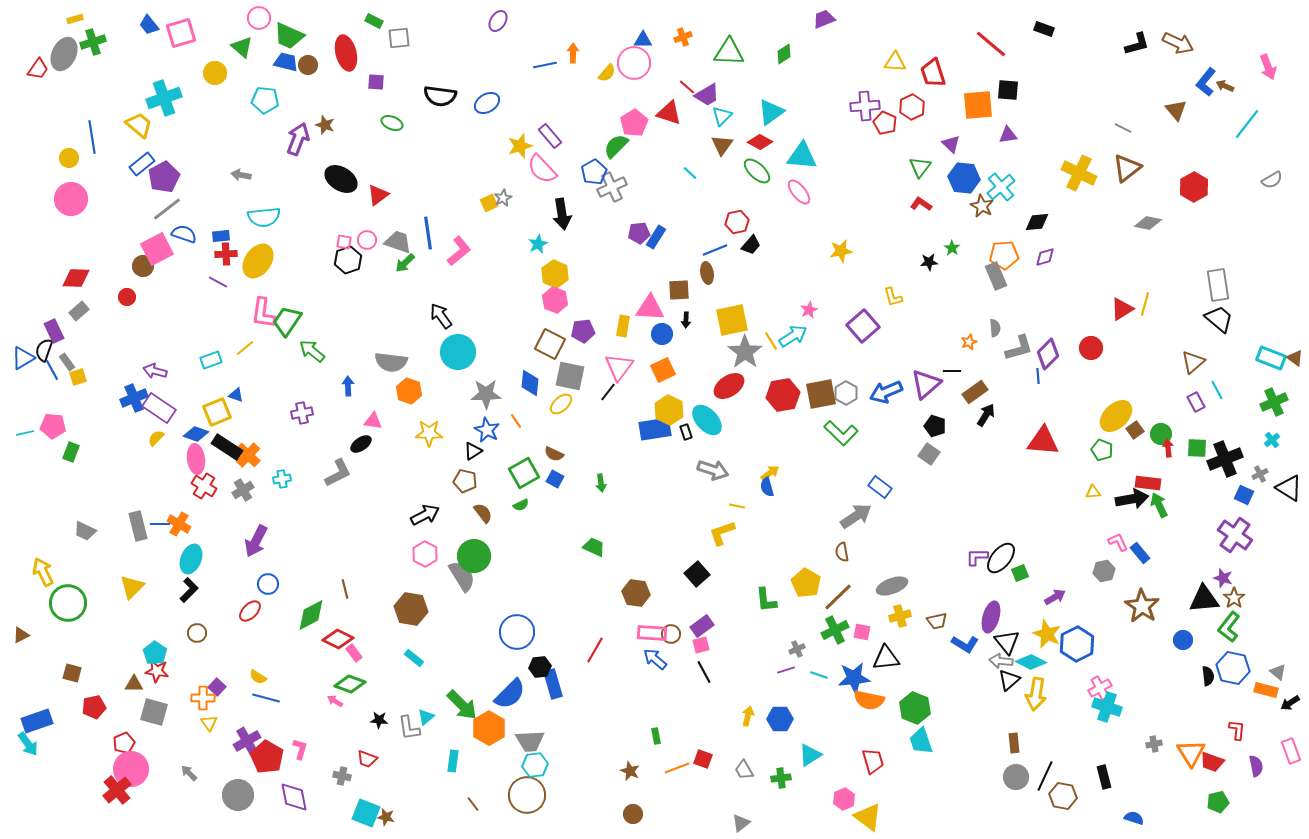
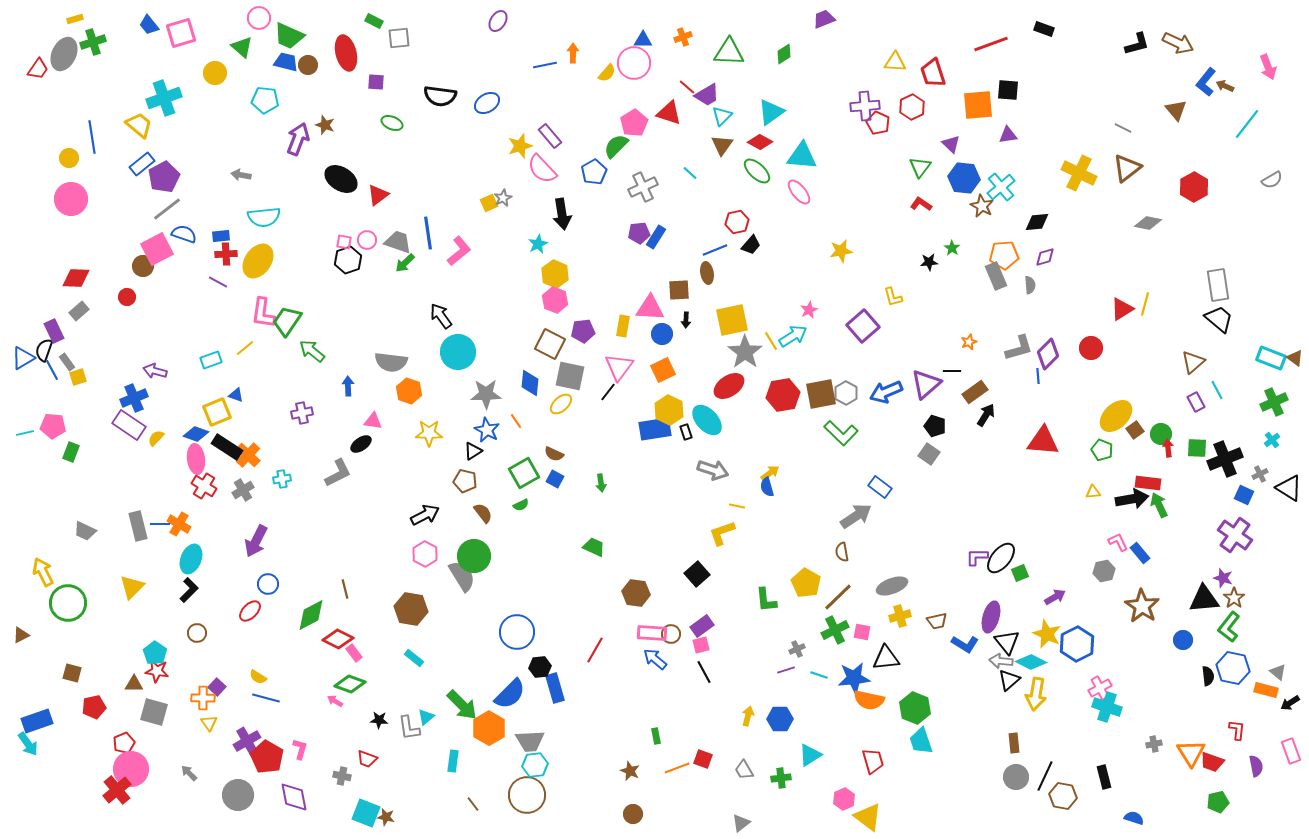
red line at (991, 44): rotated 60 degrees counterclockwise
red pentagon at (885, 123): moved 7 px left
gray cross at (612, 187): moved 31 px right
gray semicircle at (995, 328): moved 35 px right, 43 px up
purple rectangle at (159, 408): moved 30 px left, 17 px down
blue rectangle at (553, 684): moved 2 px right, 4 px down
